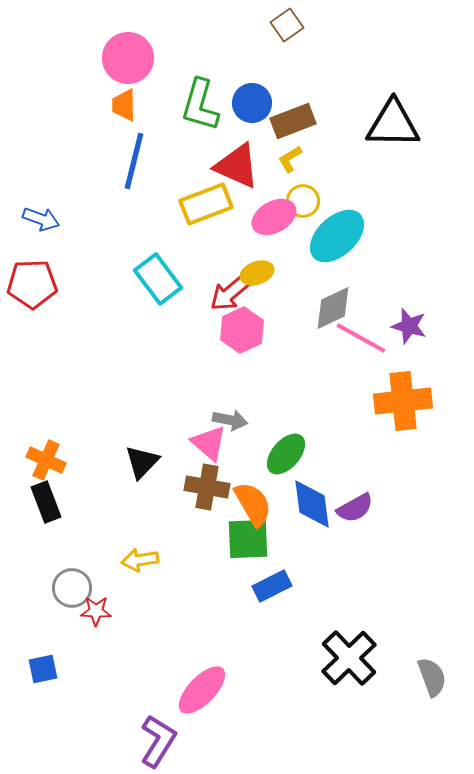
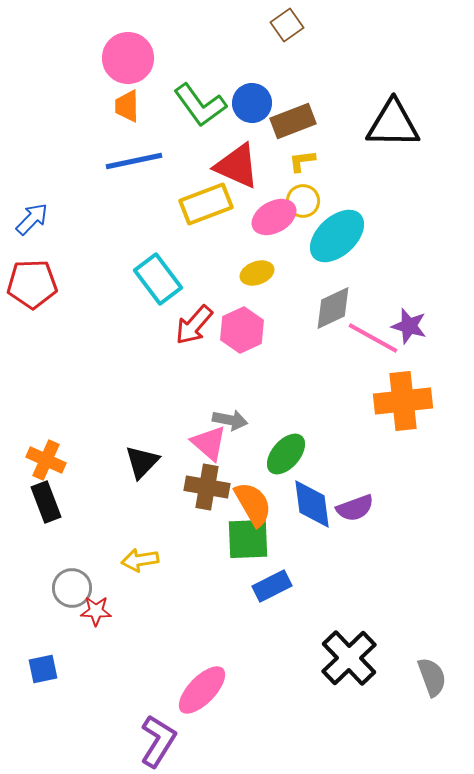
orange trapezoid at (124, 105): moved 3 px right, 1 px down
green L-shape at (200, 105): rotated 52 degrees counterclockwise
yellow L-shape at (290, 159): moved 12 px right, 2 px down; rotated 24 degrees clockwise
blue line at (134, 161): rotated 64 degrees clockwise
blue arrow at (41, 219): moved 9 px left; rotated 66 degrees counterclockwise
red arrow at (230, 293): moved 36 px left, 32 px down; rotated 9 degrees counterclockwise
pink line at (361, 338): moved 12 px right
purple semicircle at (355, 508): rotated 9 degrees clockwise
